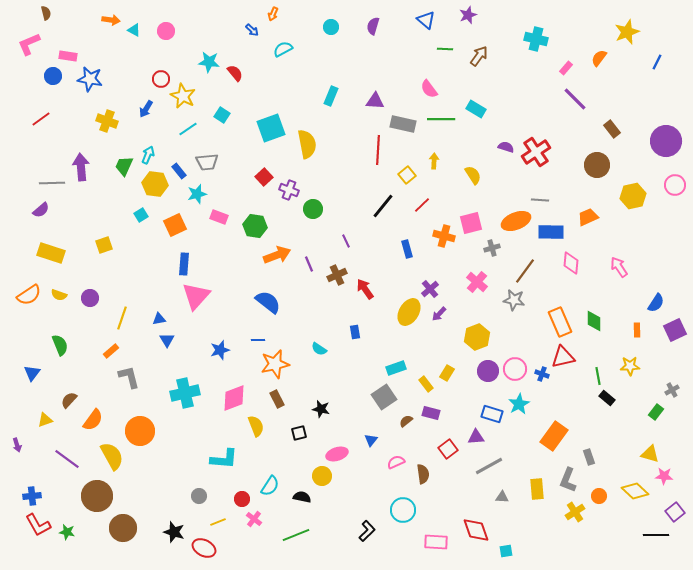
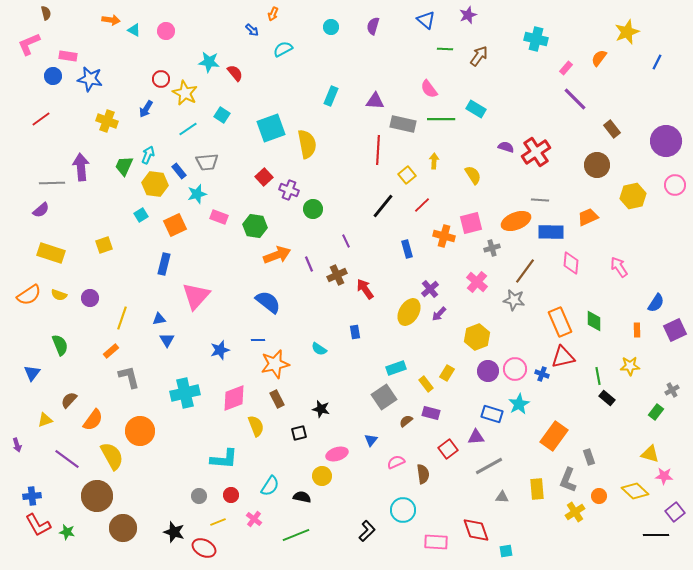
yellow star at (183, 96): moved 2 px right, 3 px up
blue rectangle at (184, 264): moved 20 px left; rotated 10 degrees clockwise
red circle at (242, 499): moved 11 px left, 4 px up
